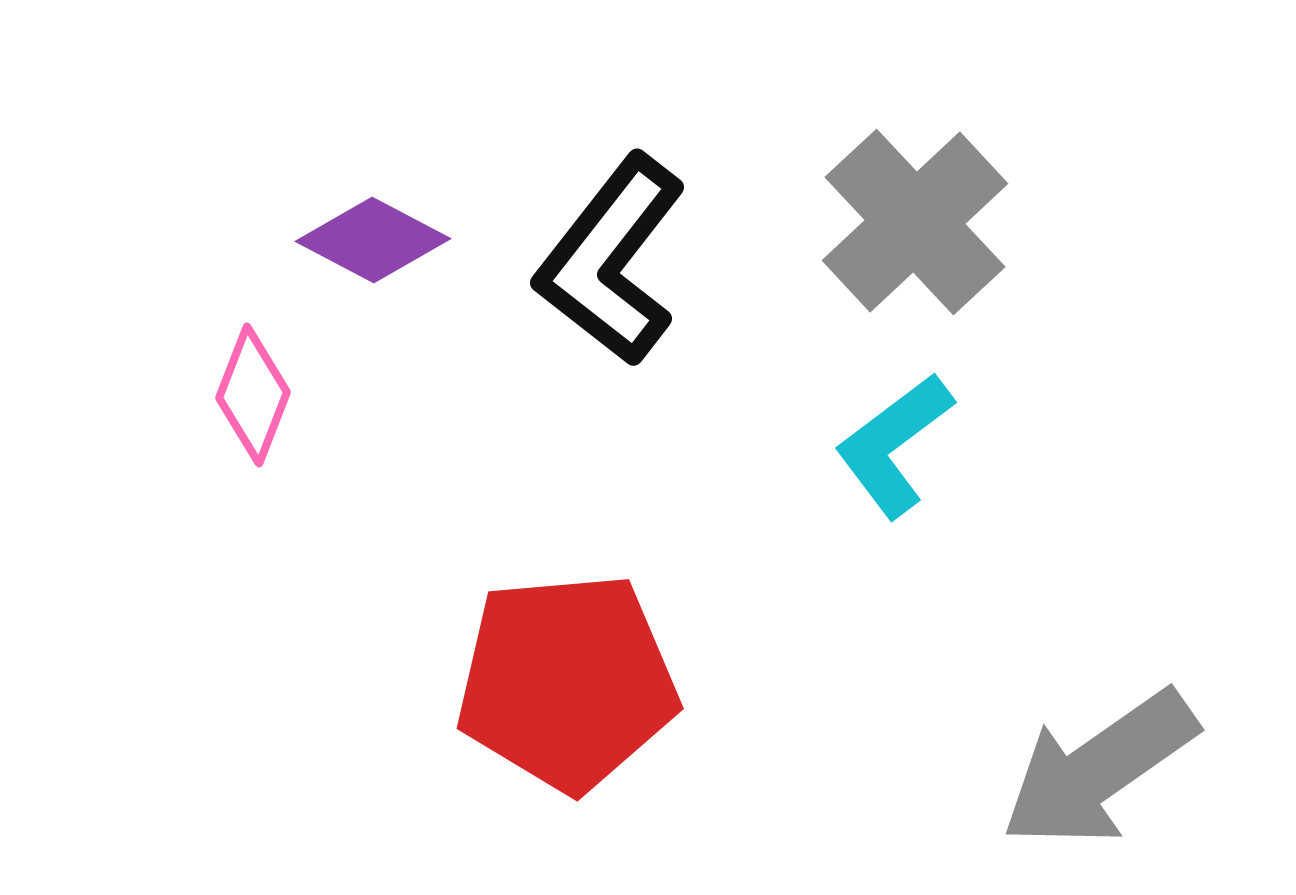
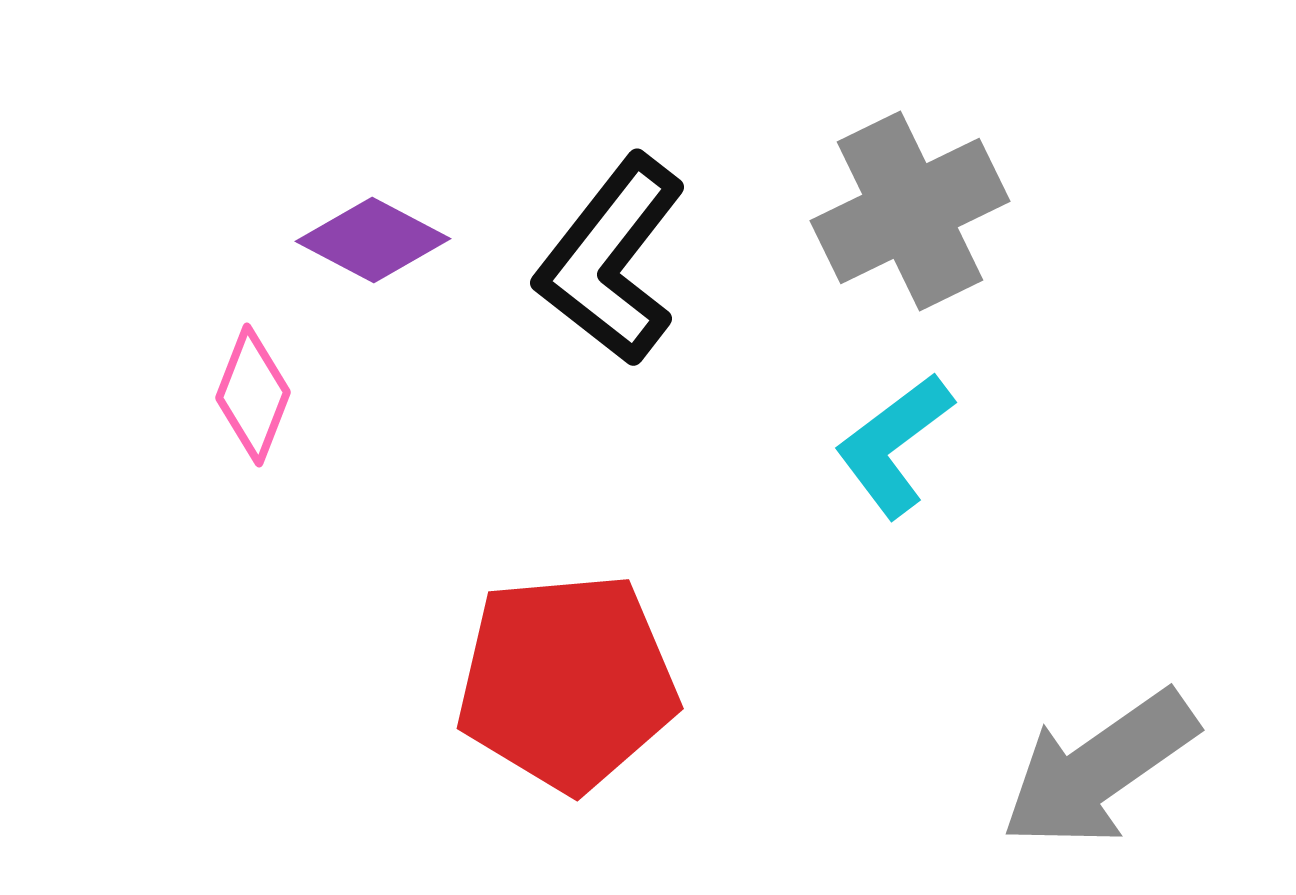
gray cross: moved 5 px left, 11 px up; rotated 17 degrees clockwise
